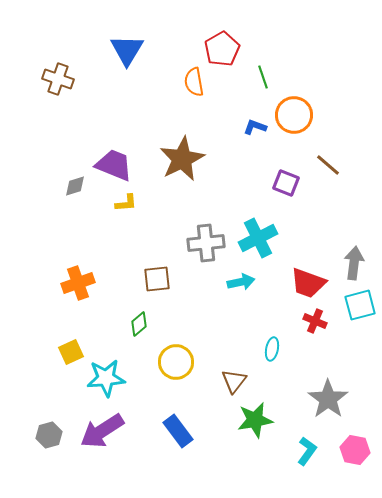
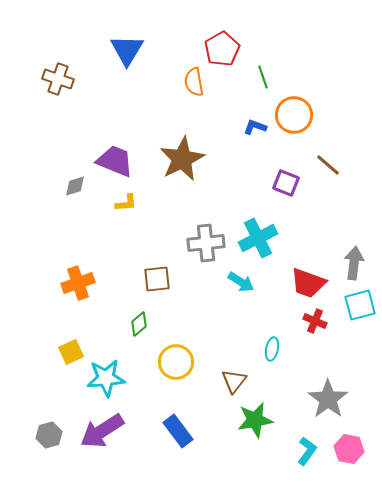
purple trapezoid: moved 1 px right, 4 px up
cyan arrow: rotated 44 degrees clockwise
pink hexagon: moved 6 px left, 1 px up
